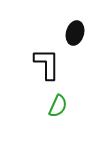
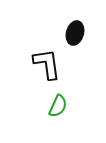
black L-shape: rotated 8 degrees counterclockwise
